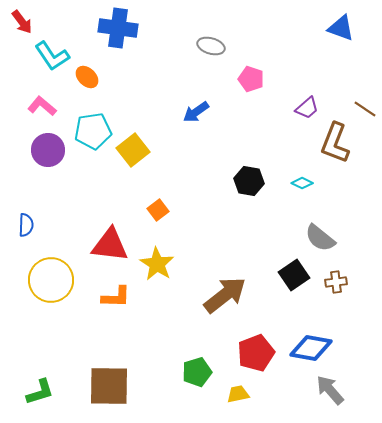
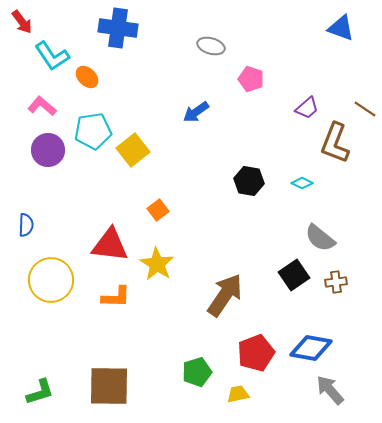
brown arrow: rotated 18 degrees counterclockwise
